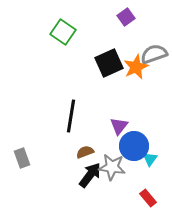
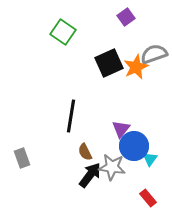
purple triangle: moved 2 px right, 3 px down
brown semicircle: rotated 96 degrees counterclockwise
